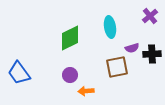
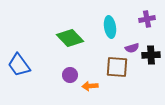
purple cross: moved 3 px left, 3 px down; rotated 28 degrees clockwise
green diamond: rotated 72 degrees clockwise
black cross: moved 1 px left, 1 px down
brown square: rotated 15 degrees clockwise
blue trapezoid: moved 8 px up
orange arrow: moved 4 px right, 5 px up
